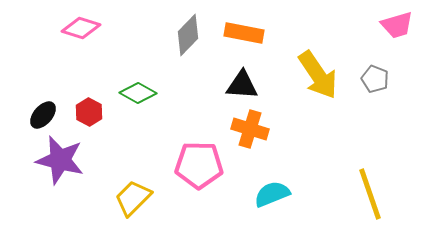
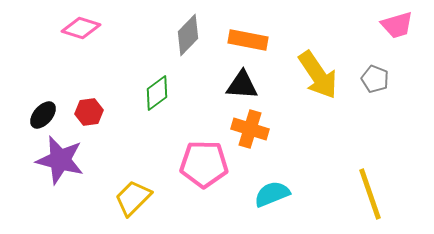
orange rectangle: moved 4 px right, 7 px down
green diamond: moved 19 px right; rotated 66 degrees counterclockwise
red hexagon: rotated 24 degrees clockwise
pink pentagon: moved 5 px right, 1 px up
